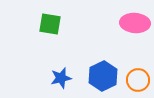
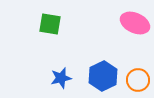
pink ellipse: rotated 20 degrees clockwise
